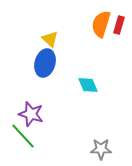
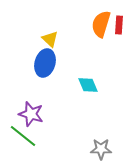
red rectangle: rotated 12 degrees counterclockwise
green line: rotated 8 degrees counterclockwise
